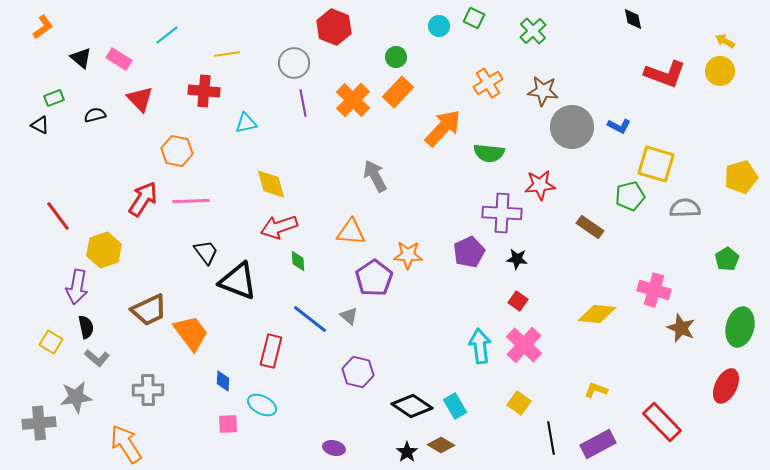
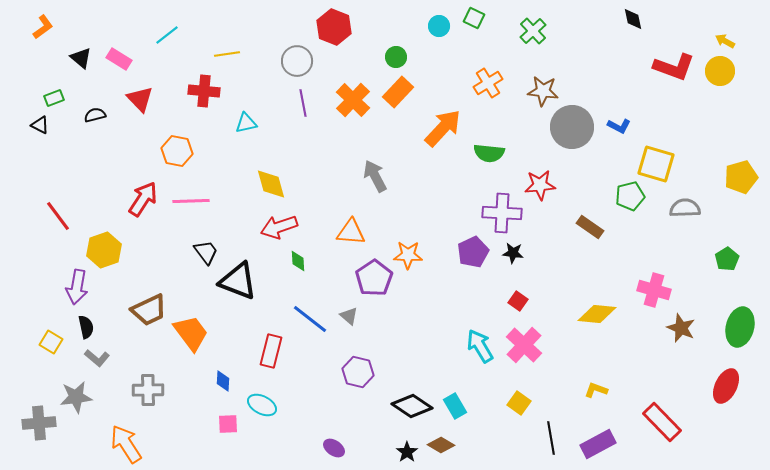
gray circle at (294, 63): moved 3 px right, 2 px up
red L-shape at (665, 74): moved 9 px right, 7 px up
purple pentagon at (469, 252): moved 4 px right
black star at (517, 259): moved 4 px left, 6 px up
cyan arrow at (480, 346): rotated 24 degrees counterclockwise
purple ellipse at (334, 448): rotated 20 degrees clockwise
